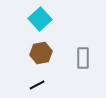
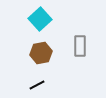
gray rectangle: moved 3 px left, 12 px up
